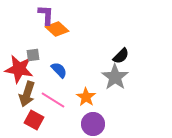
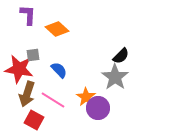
purple L-shape: moved 18 px left
purple circle: moved 5 px right, 16 px up
